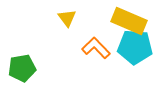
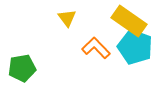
yellow rectangle: rotated 12 degrees clockwise
cyan pentagon: rotated 16 degrees clockwise
